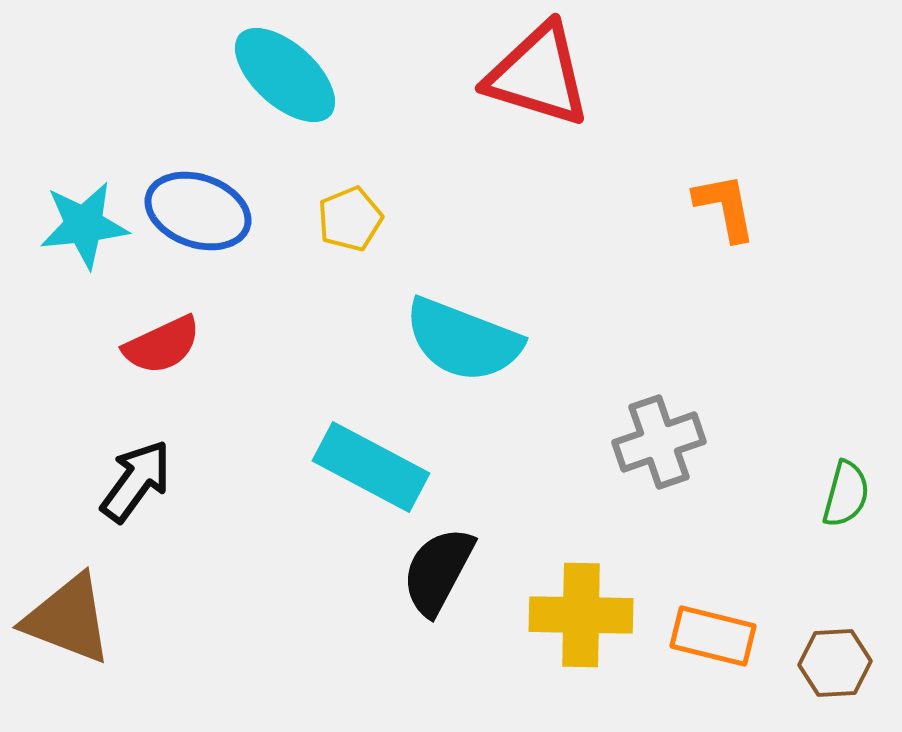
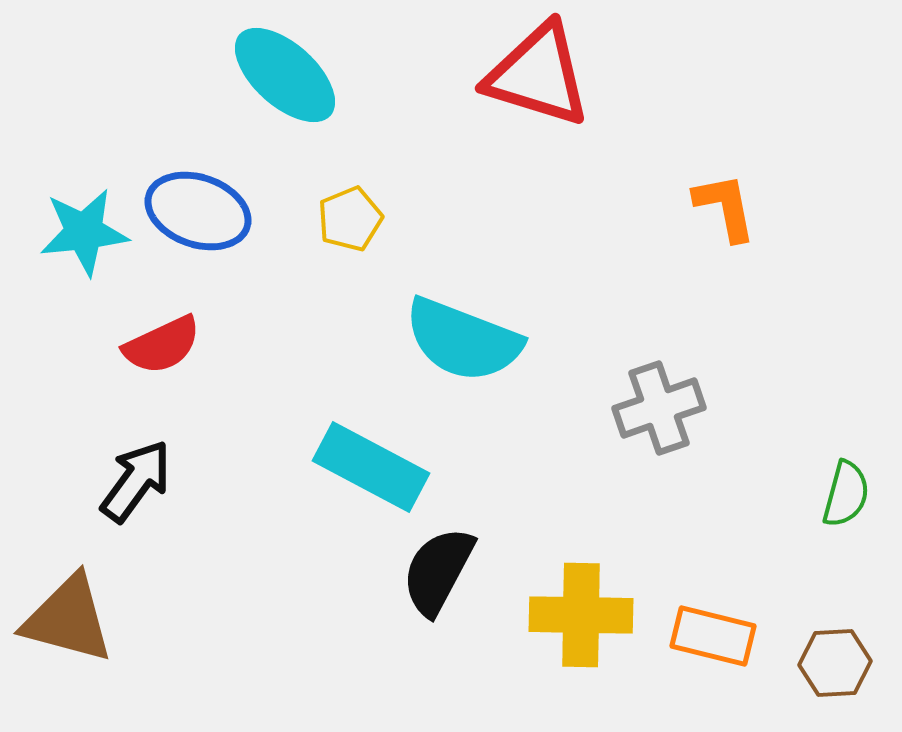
cyan star: moved 7 px down
gray cross: moved 34 px up
brown triangle: rotated 6 degrees counterclockwise
